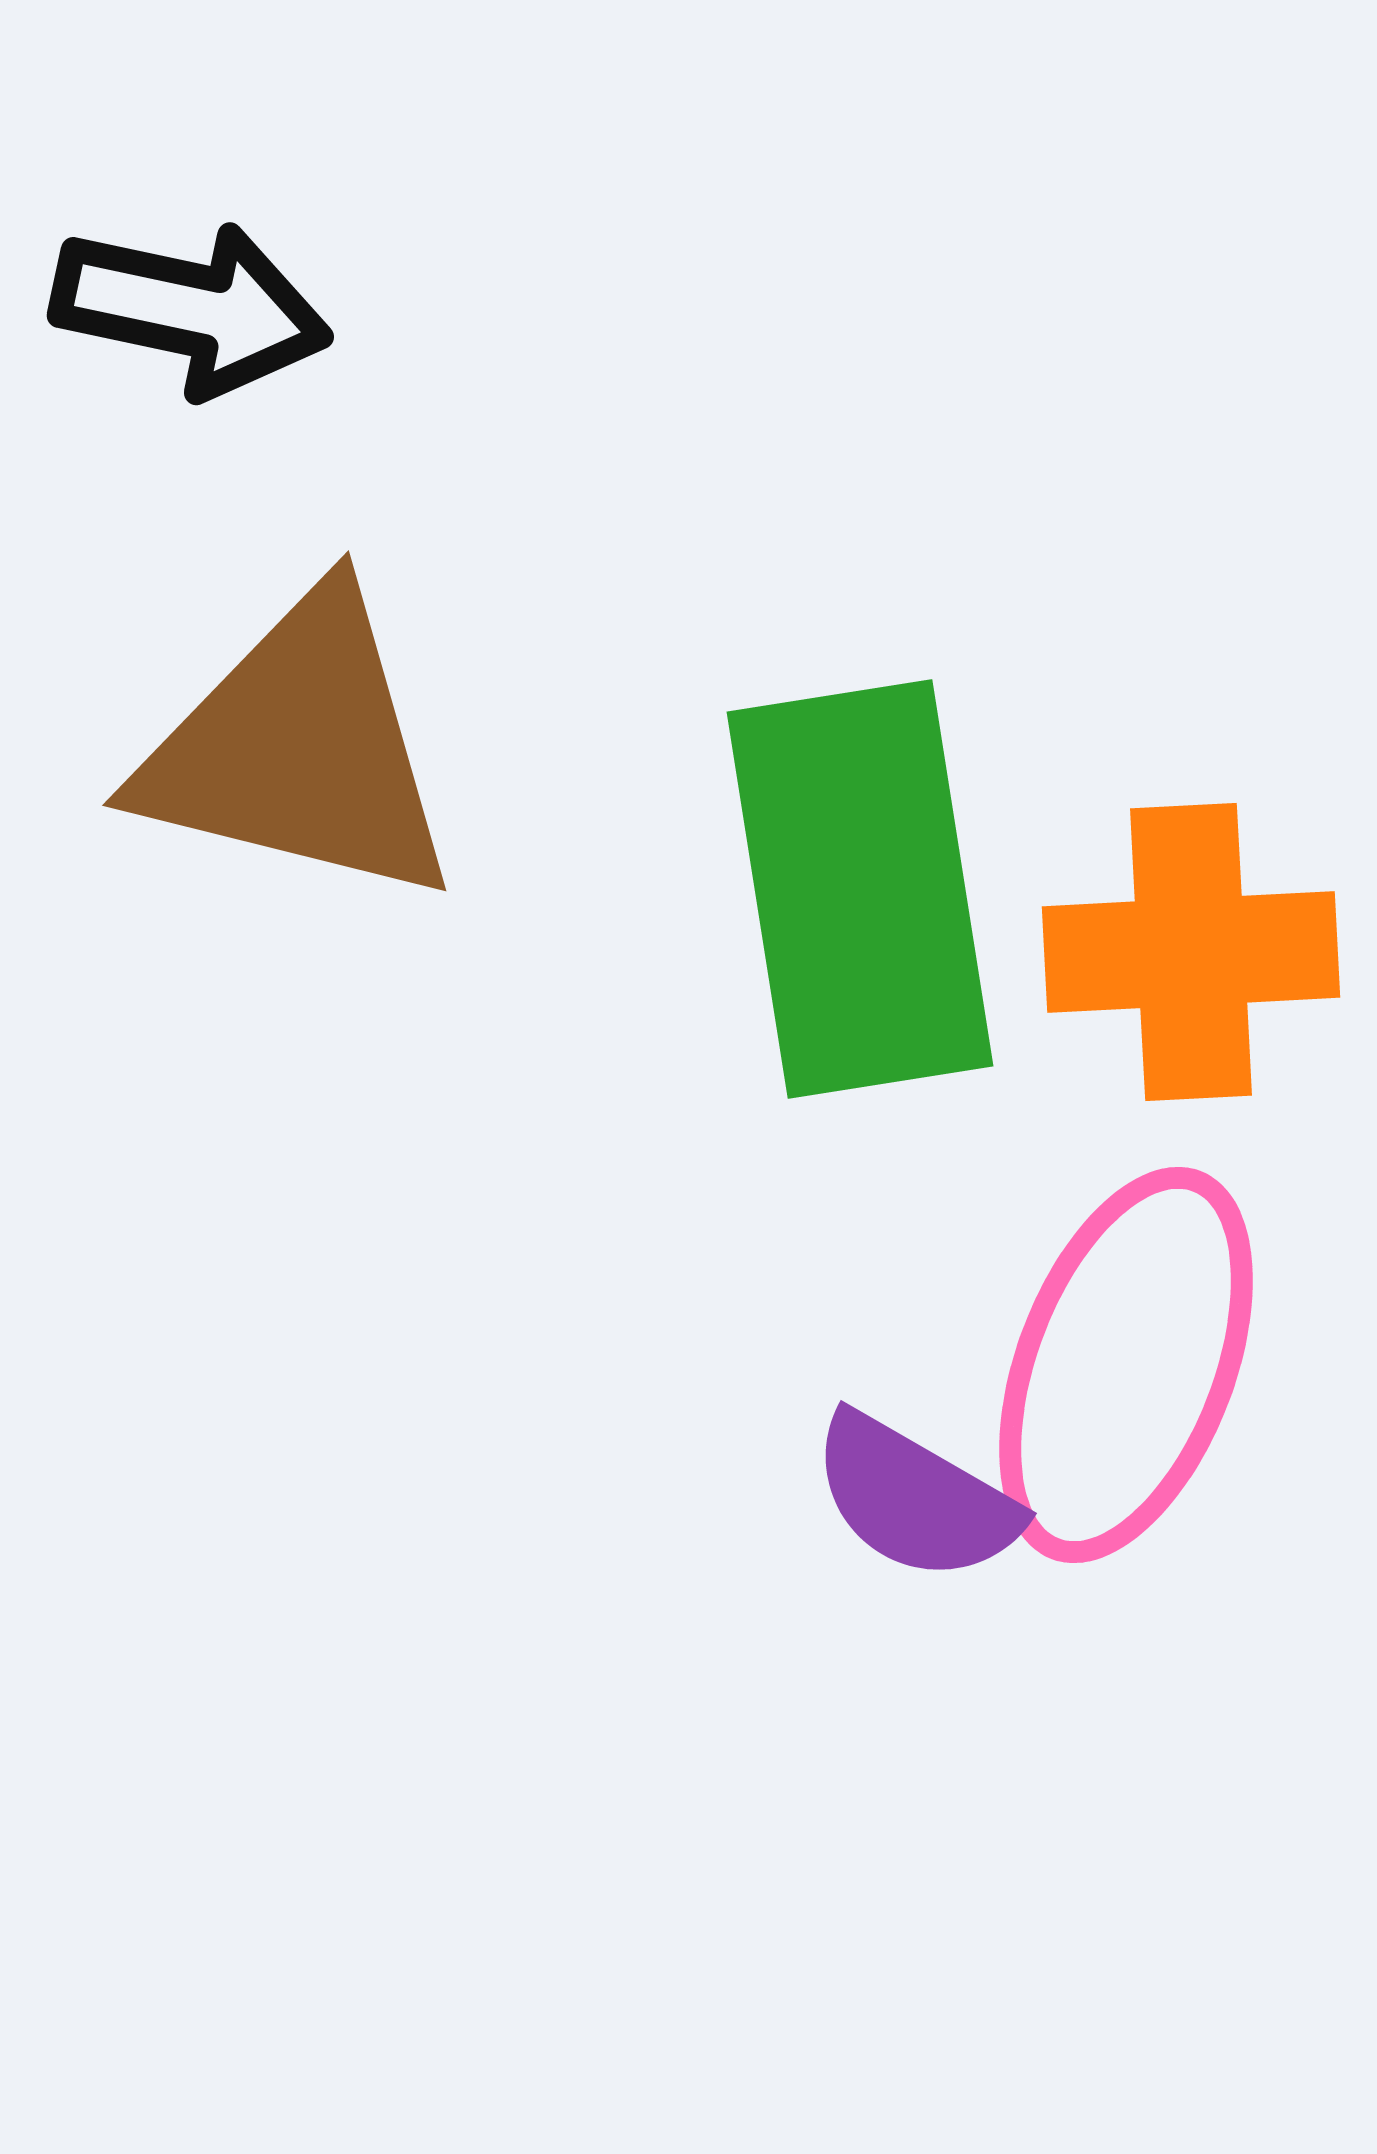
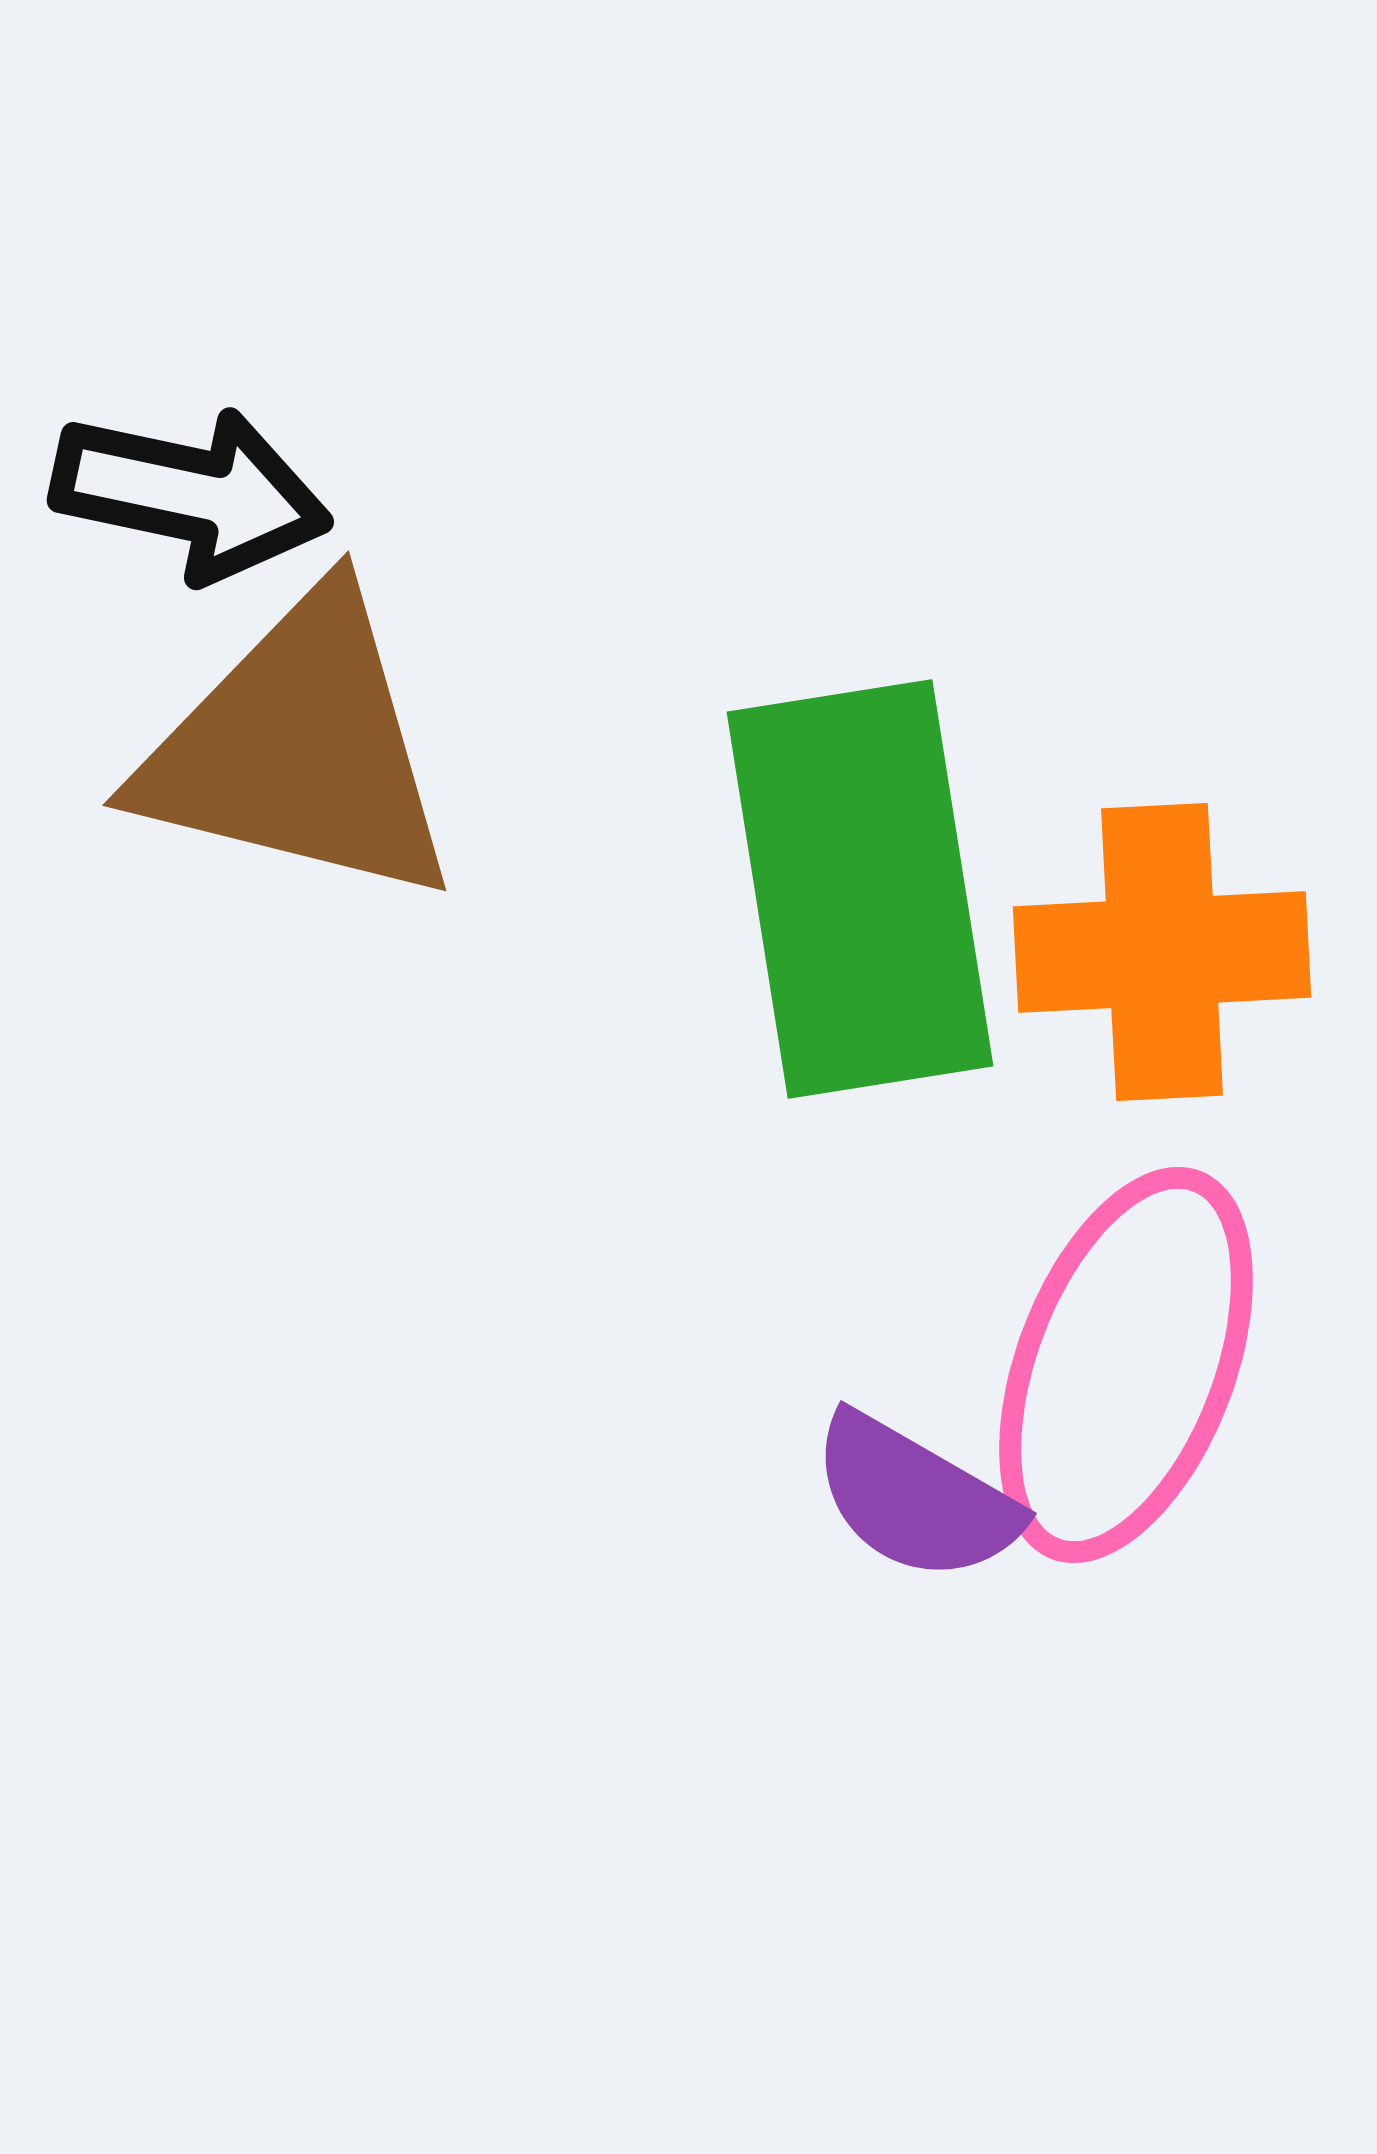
black arrow: moved 185 px down
orange cross: moved 29 px left
